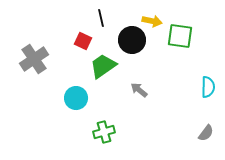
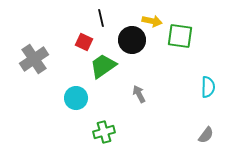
red square: moved 1 px right, 1 px down
gray arrow: moved 4 px down; rotated 24 degrees clockwise
gray semicircle: moved 2 px down
